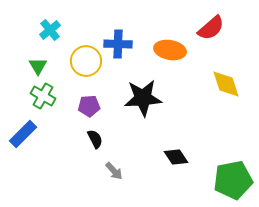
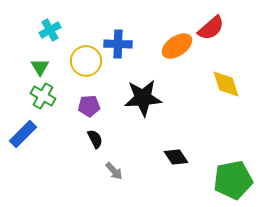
cyan cross: rotated 10 degrees clockwise
orange ellipse: moved 7 px right, 4 px up; rotated 44 degrees counterclockwise
green triangle: moved 2 px right, 1 px down
